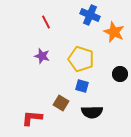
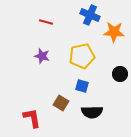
red line: rotated 48 degrees counterclockwise
orange star: rotated 20 degrees counterclockwise
yellow pentagon: moved 1 px right, 3 px up; rotated 30 degrees counterclockwise
red L-shape: rotated 75 degrees clockwise
